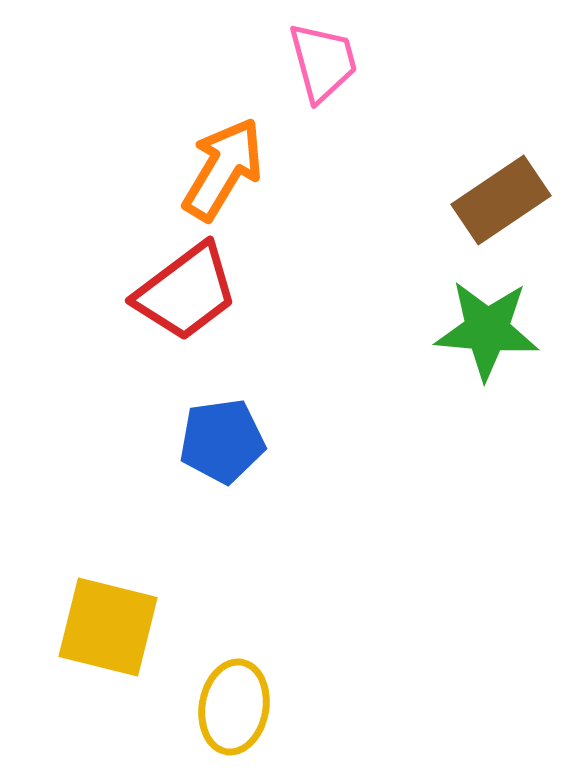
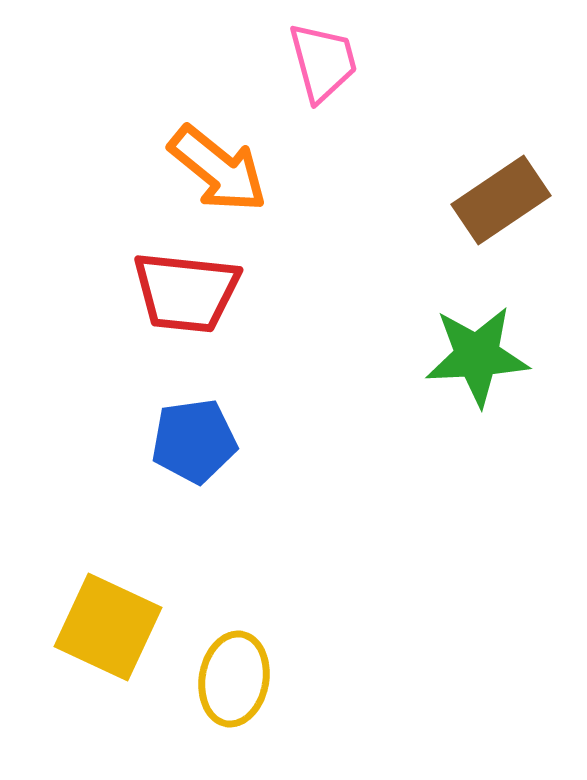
orange arrow: moved 5 px left; rotated 98 degrees clockwise
red trapezoid: rotated 43 degrees clockwise
green star: moved 10 px left, 26 px down; rotated 8 degrees counterclockwise
blue pentagon: moved 28 px left
yellow square: rotated 11 degrees clockwise
yellow ellipse: moved 28 px up
